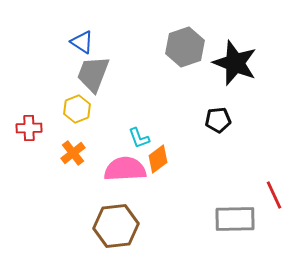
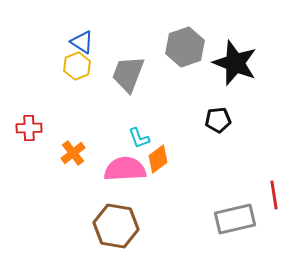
gray trapezoid: moved 35 px right
yellow hexagon: moved 43 px up
red line: rotated 16 degrees clockwise
gray rectangle: rotated 12 degrees counterclockwise
brown hexagon: rotated 15 degrees clockwise
